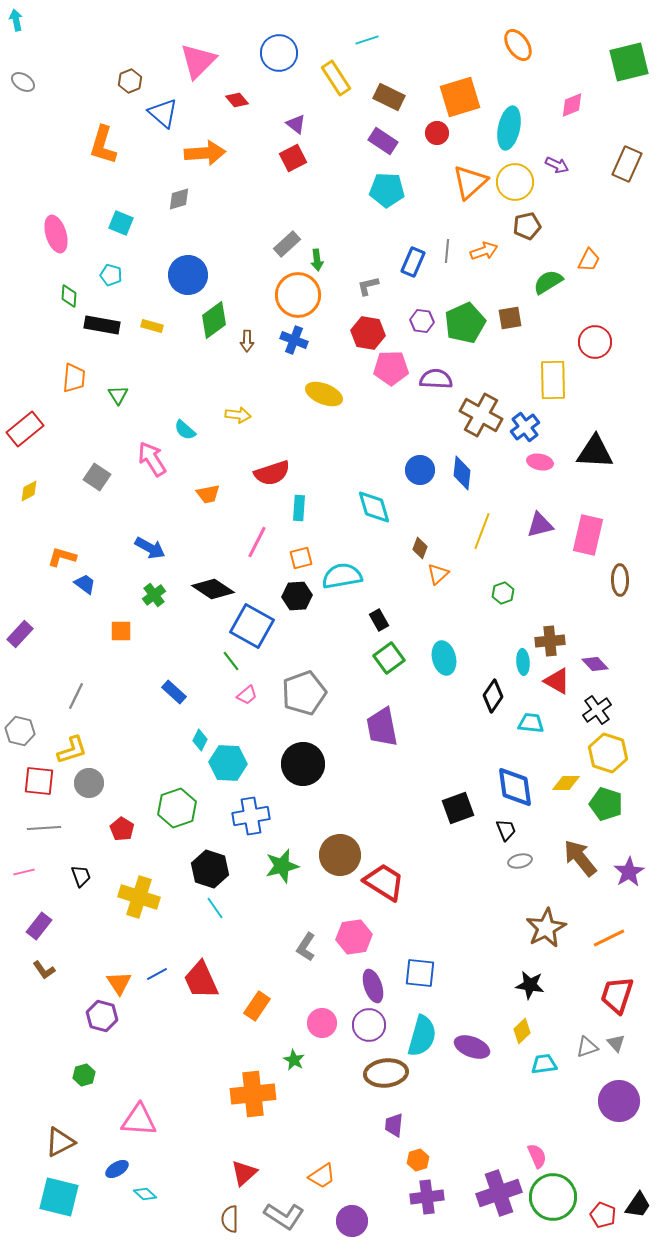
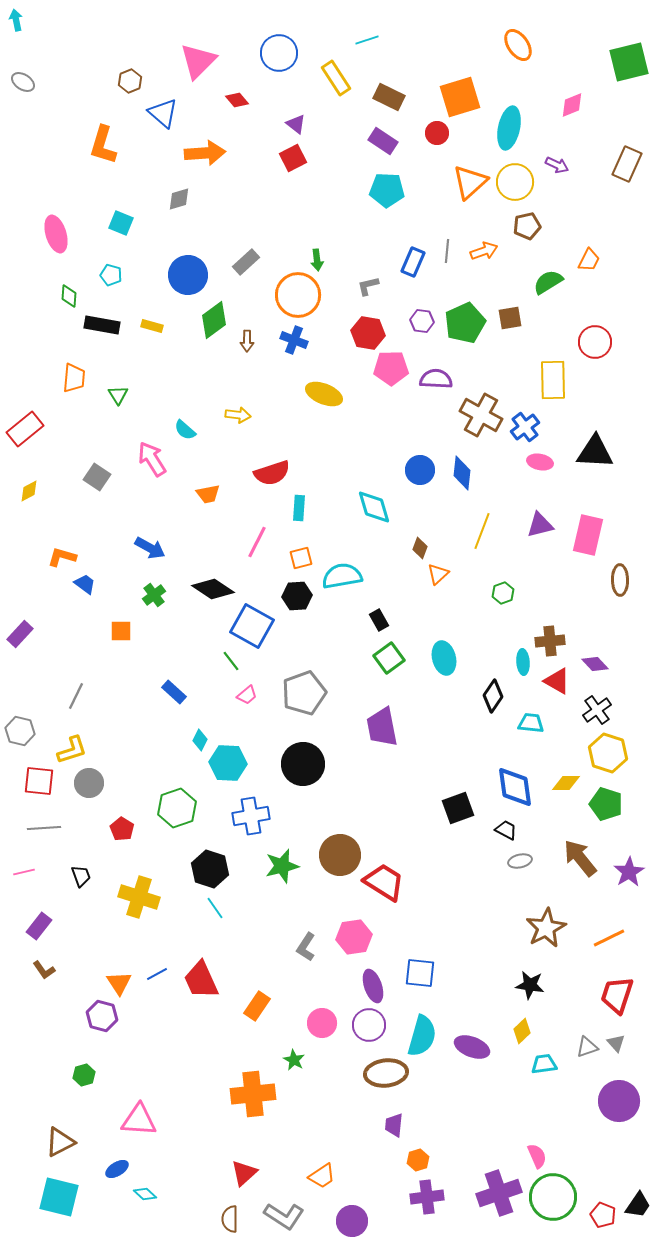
gray rectangle at (287, 244): moved 41 px left, 18 px down
black trapezoid at (506, 830): rotated 40 degrees counterclockwise
